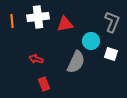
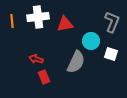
red rectangle: moved 7 px up
